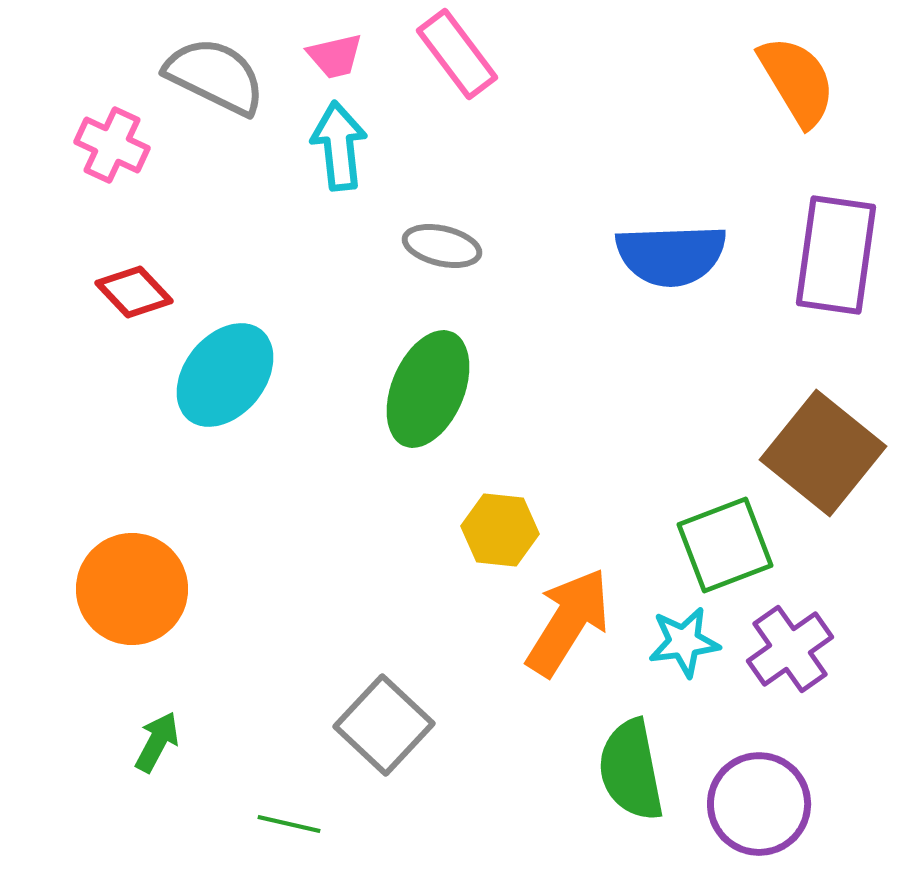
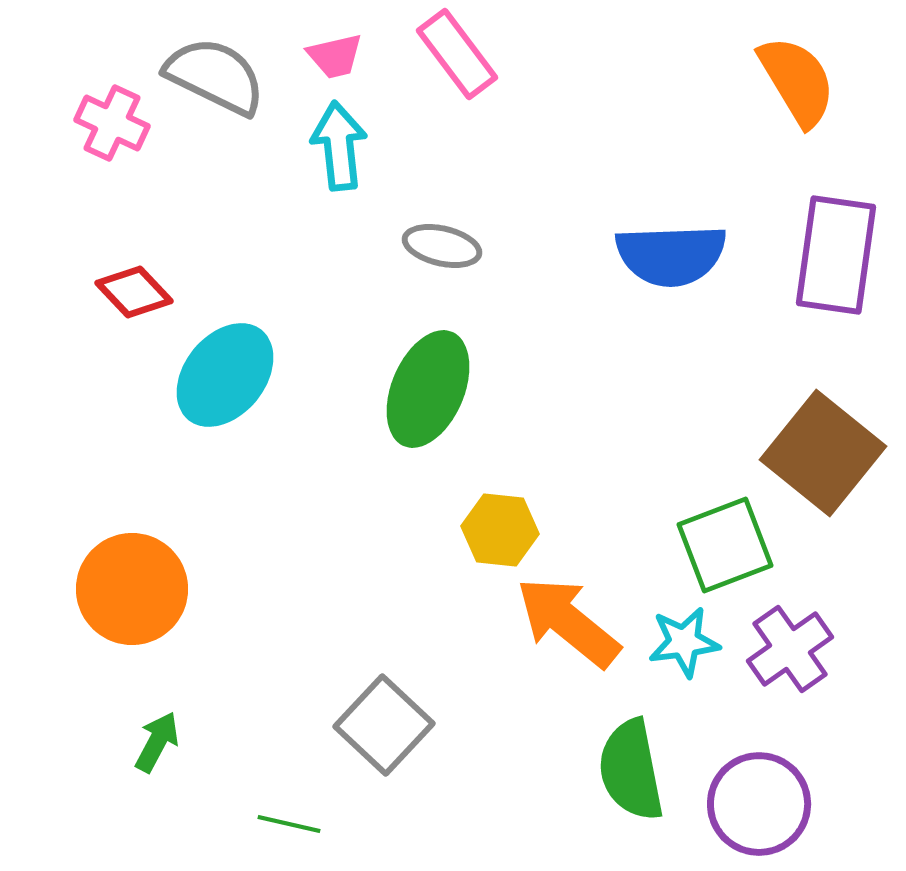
pink cross: moved 22 px up
orange arrow: rotated 83 degrees counterclockwise
